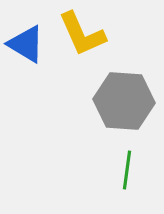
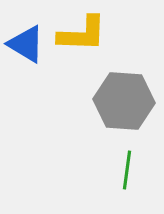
yellow L-shape: rotated 64 degrees counterclockwise
